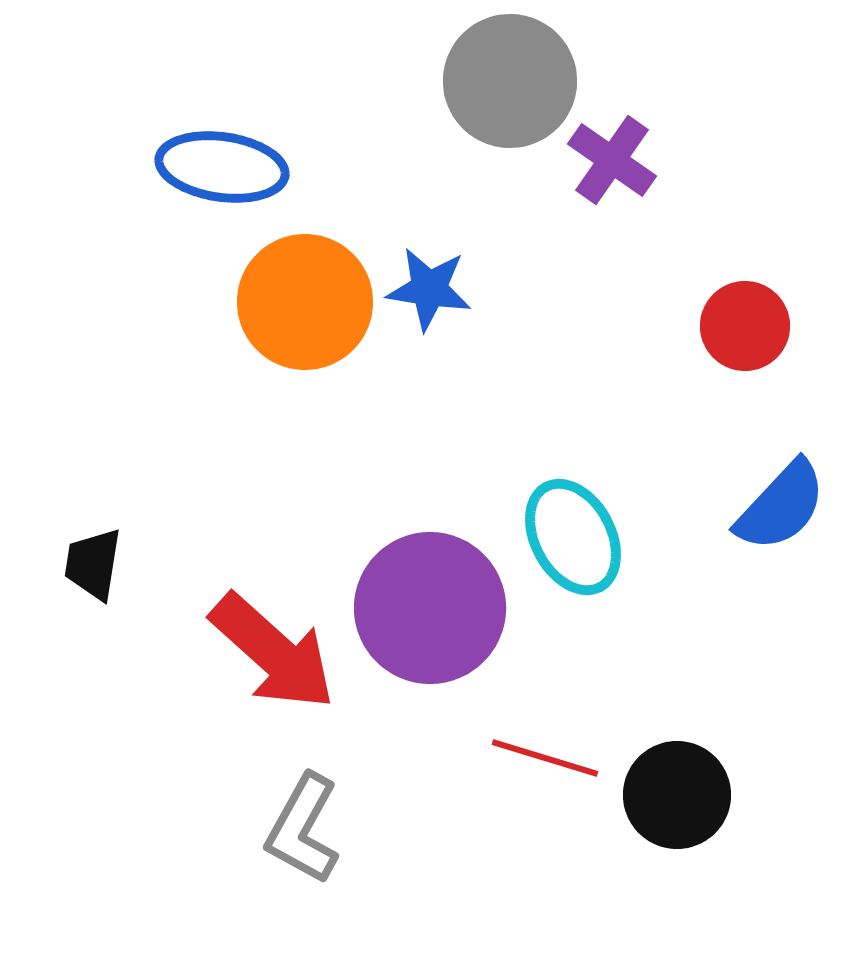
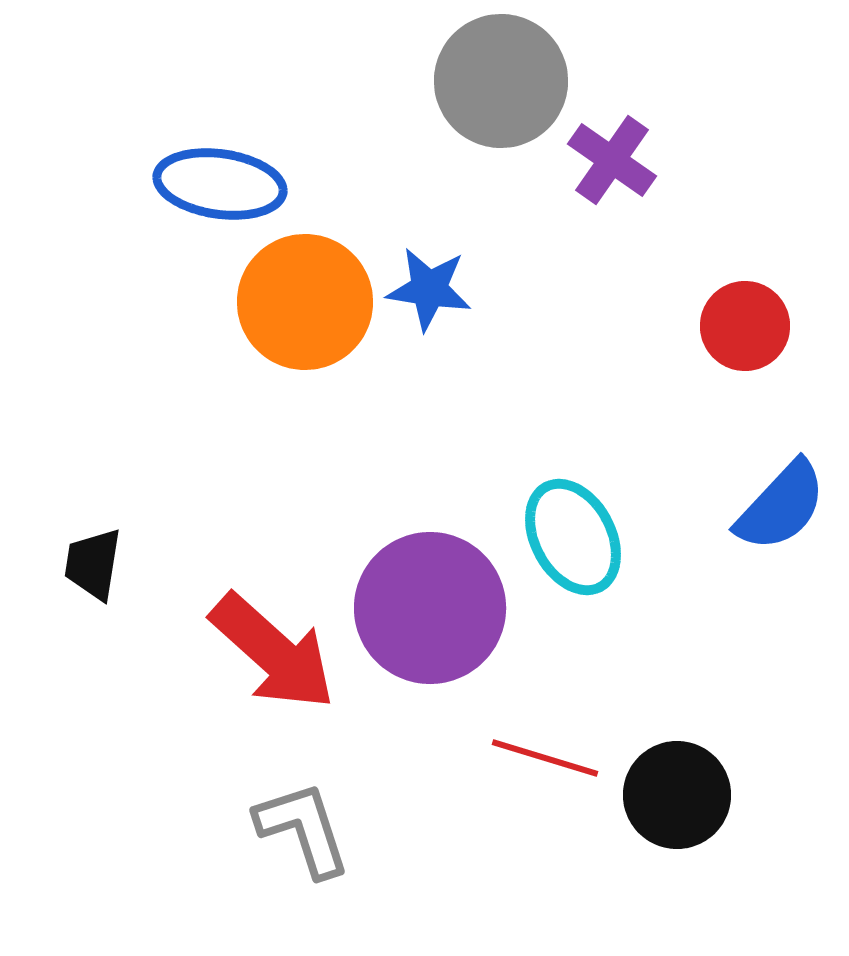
gray circle: moved 9 px left
blue ellipse: moved 2 px left, 17 px down
gray L-shape: rotated 133 degrees clockwise
